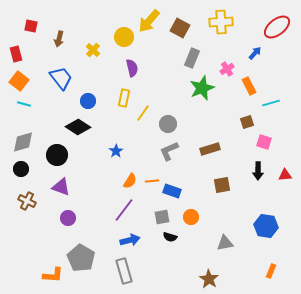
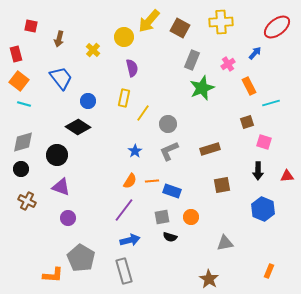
gray rectangle at (192, 58): moved 2 px down
pink cross at (227, 69): moved 1 px right, 5 px up
blue star at (116, 151): moved 19 px right
red triangle at (285, 175): moved 2 px right, 1 px down
blue hexagon at (266, 226): moved 3 px left, 17 px up; rotated 15 degrees clockwise
orange rectangle at (271, 271): moved 2 px left
